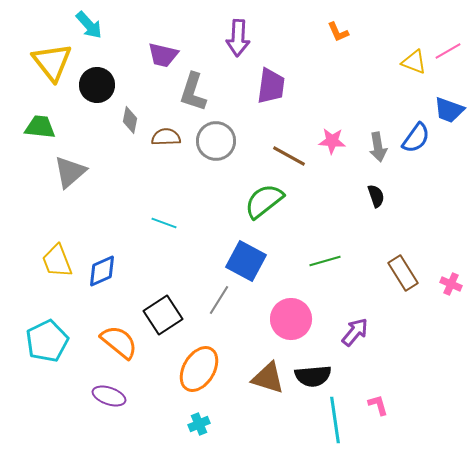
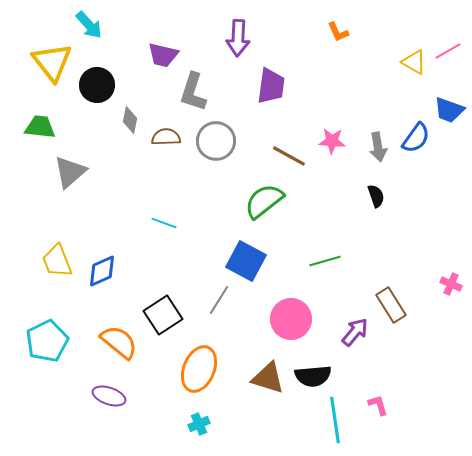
yellow triangle at (414, 62): rotated 8 degrees clockwise
brown rectangle at (403, 273): moved 12 px left, 32 px down
orange ellipse at (199, 369): rotated 9 degrees counterclockwise
